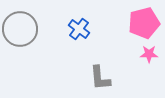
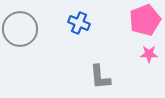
pink pentagon: moved 1 px right, 3 px up; rotated 8 degrees counterclockwise
blue cross: moved 6 px up; rotated 15 degrees counterclockwise
gray L-shape: moved 1 px up
